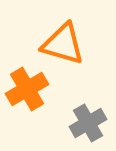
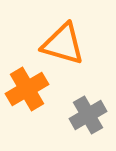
gray cross: moved 8 px up
